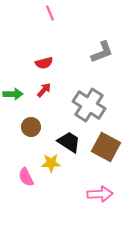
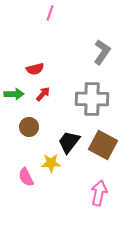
pink line: rotated 42 degrees clockwise
gray L-shape: rotated 35 degrees counterclockwise
red semicircle: moved 9 px left, 6 px down
red arrow: moved 1 px left, 4 px down
green arrow: moved 1 px right
gray cross: moved 3 px right, 6 px up; rotated 32 degrees counterclockwise
brown circle: moved 2 px left
black trapezoid: rotated 85 degrees counterclockwise
brown square: moved 3 px left, 2 px up
pink arrow: moved 1 px left, 1 px up; rotated 75 degrees counterclockwise
